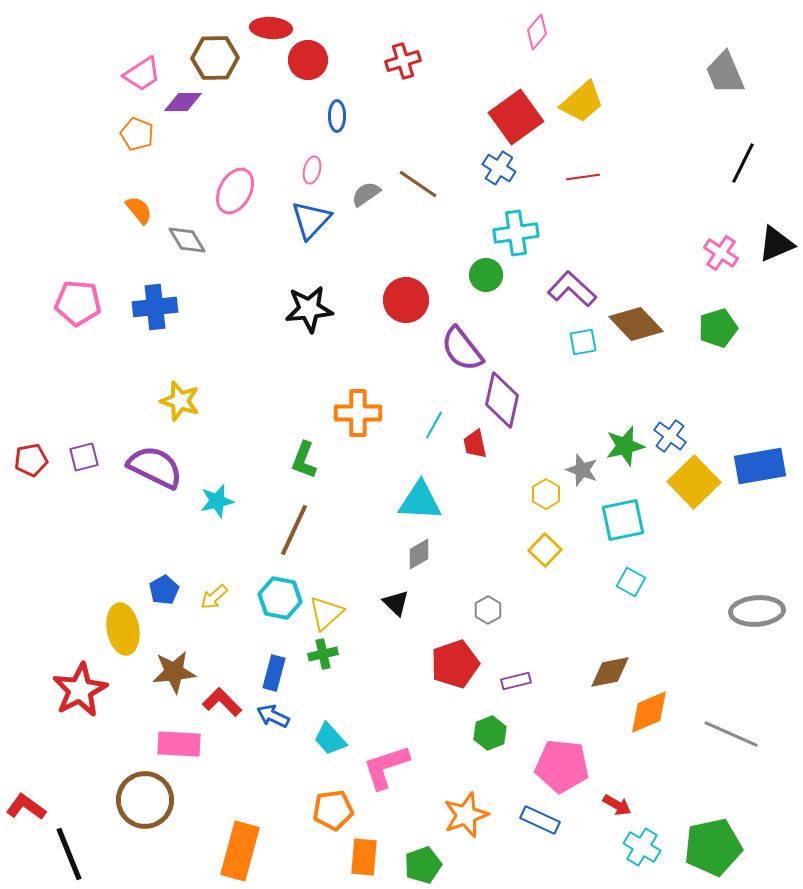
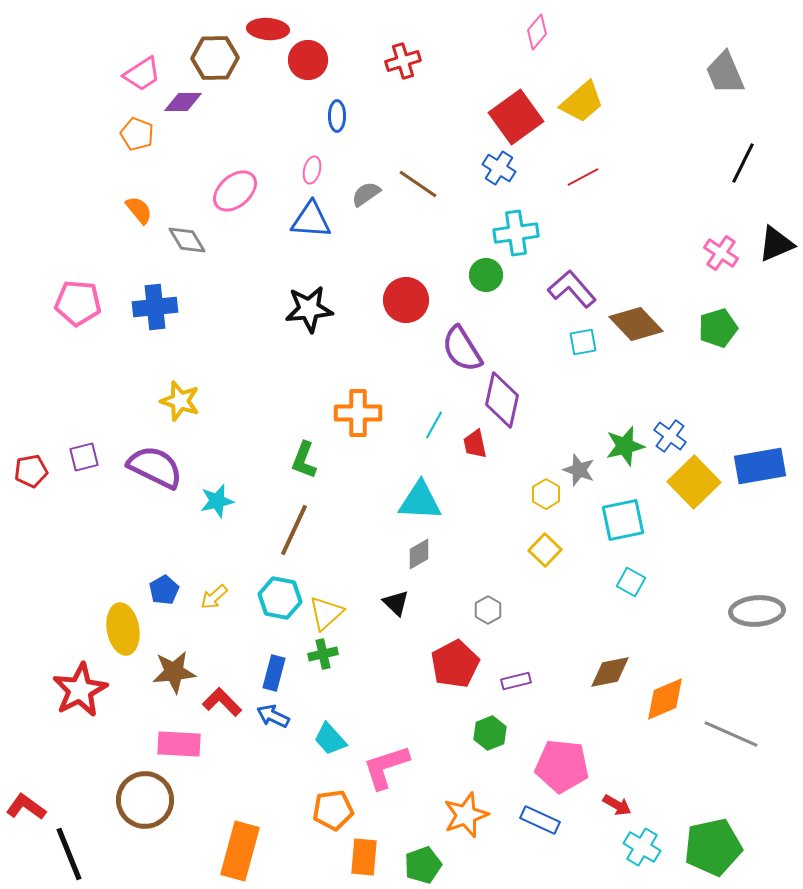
red ellipse at (271, 28): moved 3 px left, 1 px down
red line at (583, 177): rotated 20 degrees counterclockwise
pink ellipse at (235, 191): rotated 21 degrees clockwise
blue triangle at (311, 220): rotated 51 degrees clockwise
purple L-shape at (572, 289): rotated 6 degrees clockwise
purple semicircle at (462, 349): rotated 6 degrees clockwise
red pentagon at (31, 460): moved 11 px down
gray star at (582, 470): moved 3 px left
red pentagon at (455, 664): rotated 9 degrees counterclockwise
orange diamond at (649, 712): moved 16 px right, 13 px up
